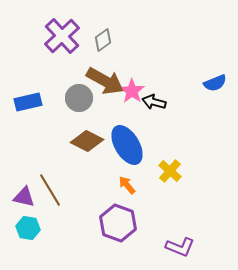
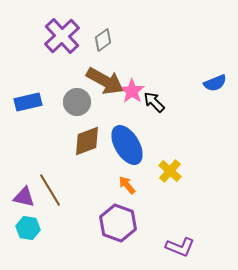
gray circle: moved 2 px left, 4 px down
black arrow: rotated 30 degrees clockwise
brown diamond: rotated 48 degrees counterclockwise
